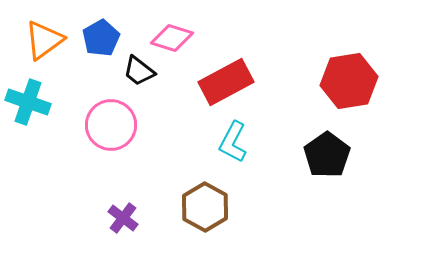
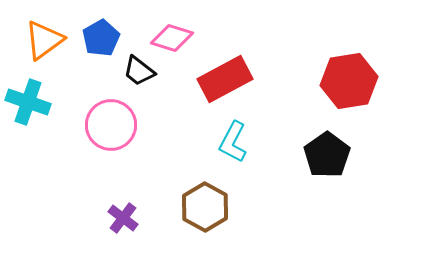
red rectangle: moved 1 px left, 3 px up
